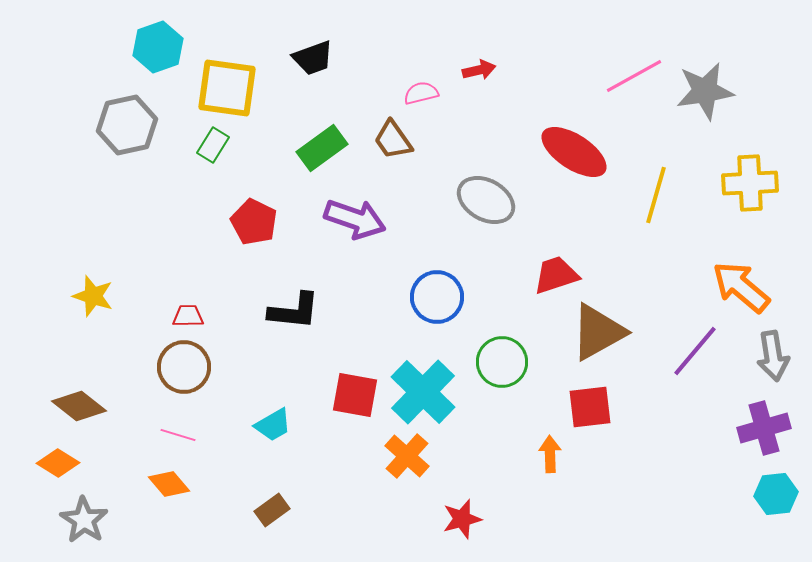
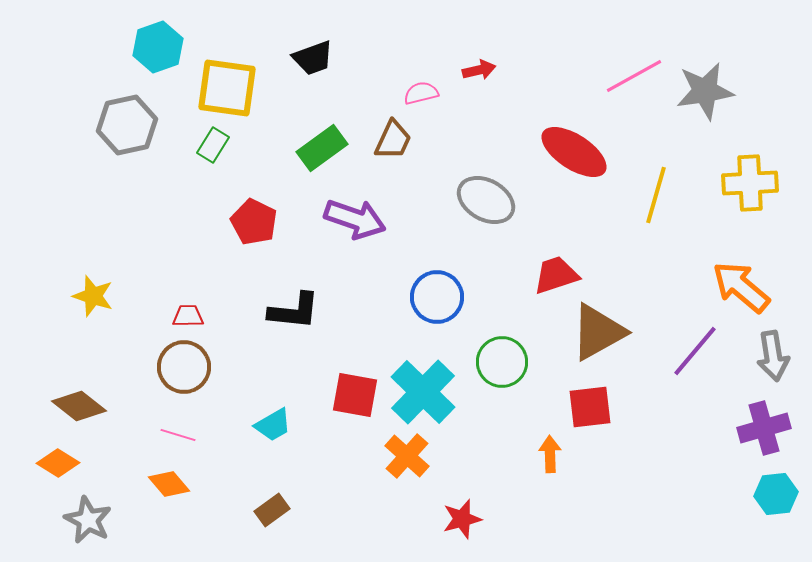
brown trapezoid at (393, 140): rotated 120 degrees counterclockwise
gray star at (84, 520): moved 4 px right; rotated 6 degrees counterclockwise
